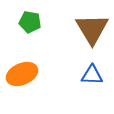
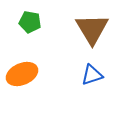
blue triangle: rotated 20 degrees counterclockwise
